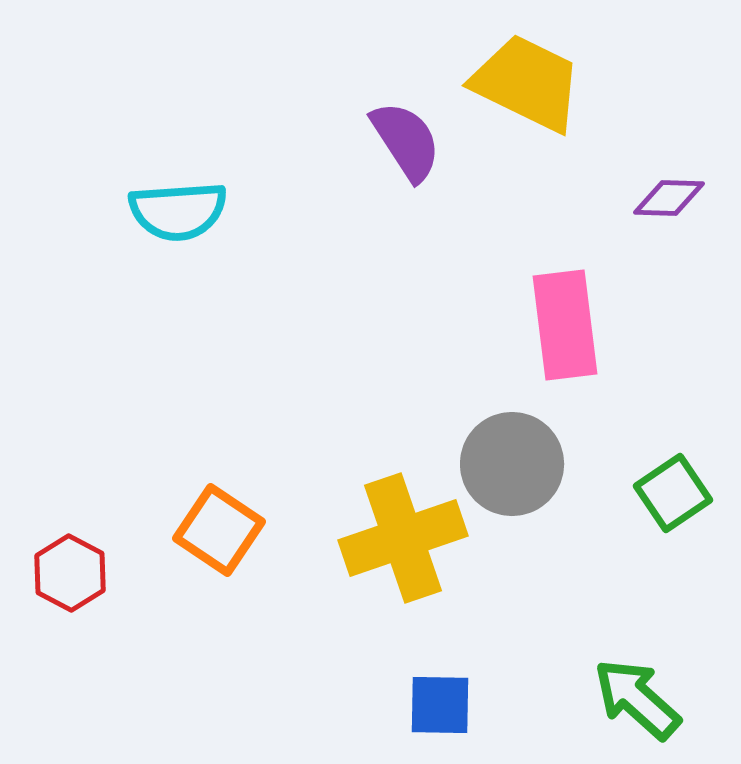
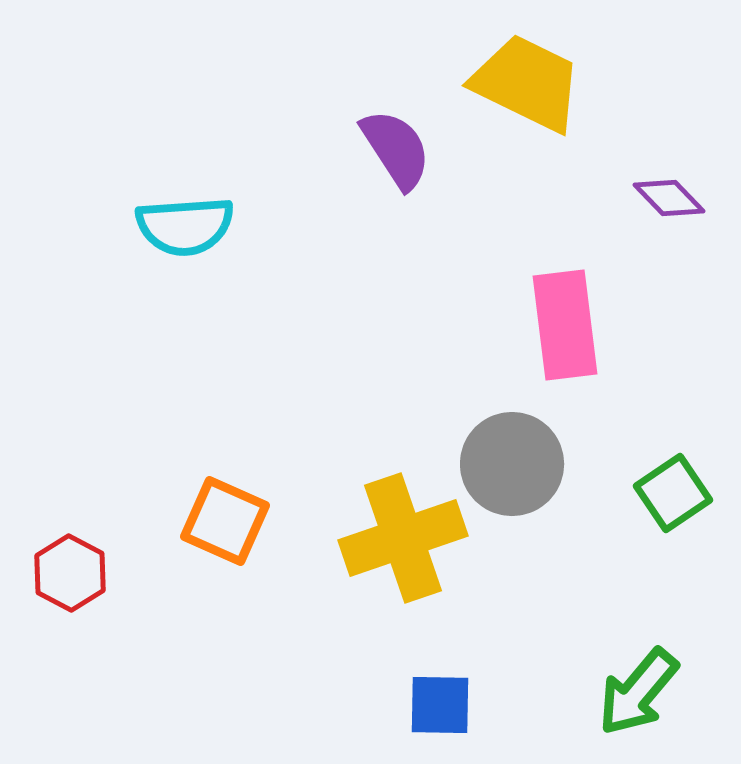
purple semicircle: moved 10 px left, 8 px down
purple diamond: rotated 44 degrees clockwise
cyan semicircle: moved 7 px right, 15 px down
orange square: moved 6 px right, 9 px up; rotated 10 degrees counterclockwise
green arrow: moved 1 px right, 7 px up; rotated 92 degrees counterclockwise
